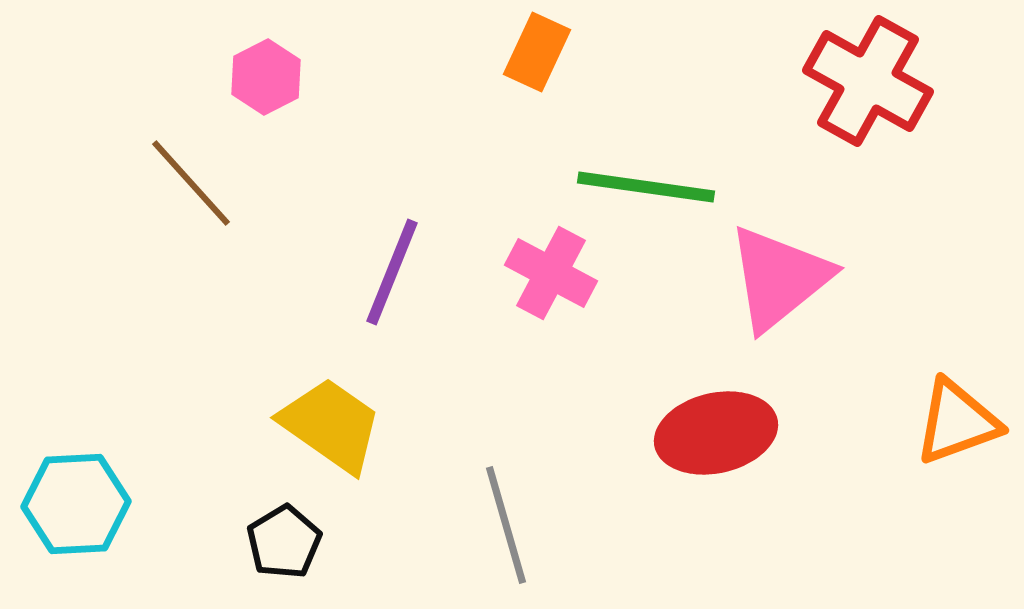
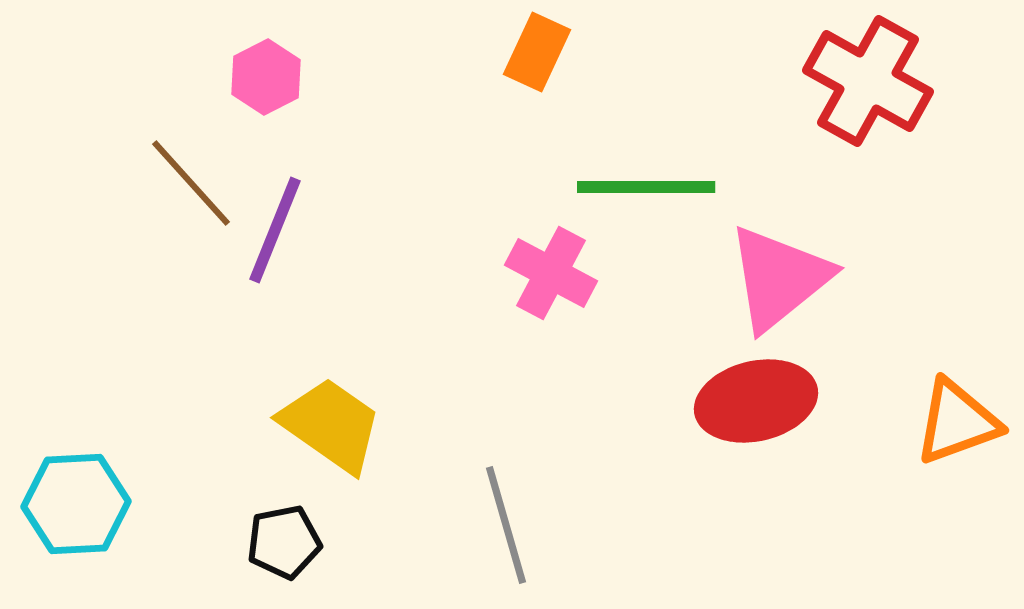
green line: rotated 8 degrees counterclockwise
purple line: moved 117 px left, 42 px up
red ellipse: moved 40 px right, 32 px up
black pentagon: rotated 20 degrees clockwise
